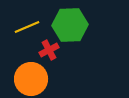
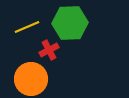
green hexagon: moved 2 px up
